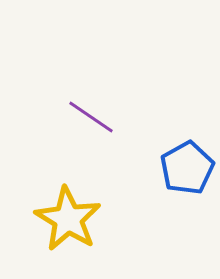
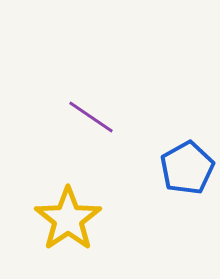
yellow star: rotated 6 degrees clockwise
